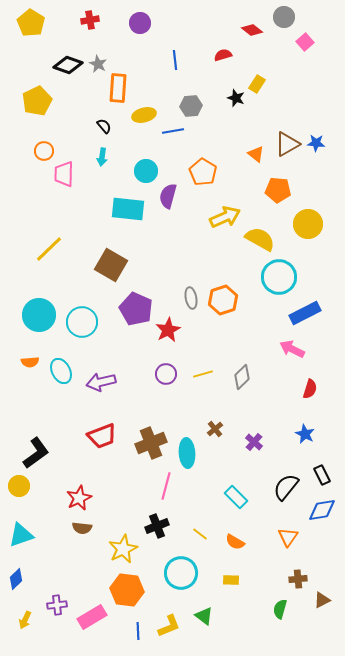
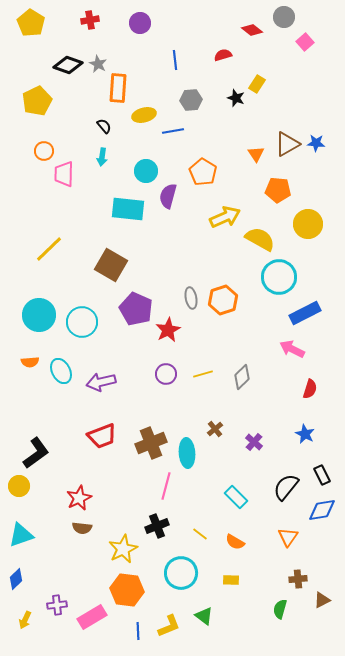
gray hexagon at (191, 106): moved 6 px up
orange triangle at (256, 154): rotated 18 degrees clockwise
